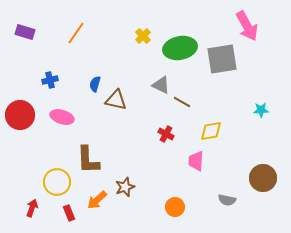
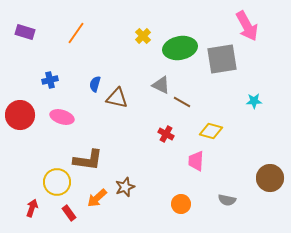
brown triangle: moved 1 px right, 2 px up
cyan star: moved 7 px left, 9 px up
yellow diamond: rotated 25 degrees clockwise
brown L-shape: rotated 80 degrees counterclockwise
brown circle: moved 7 px right
orange arrow: moved 2 px up
orange circle: moved 6 px right, 3 px up
red rectangle: rotated 14 degrees counterclockwise
